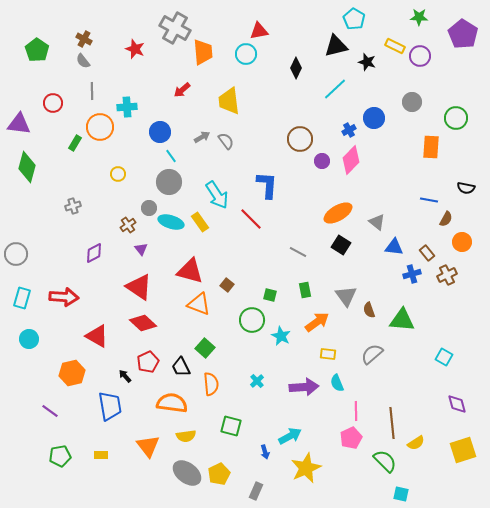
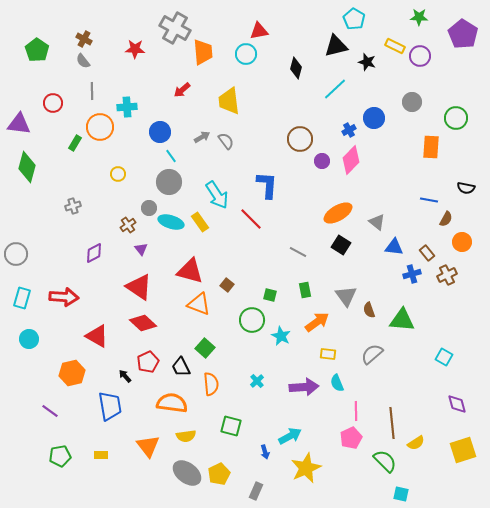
red star at (135, 49): rotated 18 degrees counterclockwise
black diamond at (296, 68): rotated 10 degrees counterclockwise
